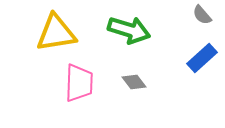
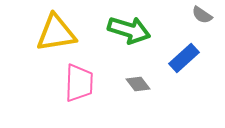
gray semicircle: rotated 15 degrees counterclockwise
blue rectangle: moved 18 px left
gray diamond: moved 4 px right, 2 px down
